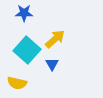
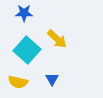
yellow arrow: moved 2 px right; rotated 85 degrees clockwise
blue triangle: moved 15 px down
yellow semicircle: moved 1 px right, 1 px up
